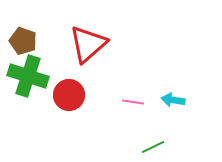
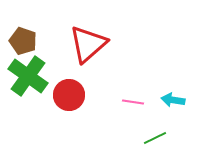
green cross: rotated 18 degrees clockwise
green line: moved 2 px right, 9 px up
